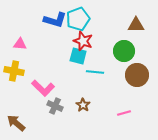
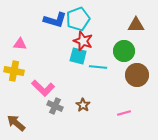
cyan line: moved 3 px right, 5 px up
